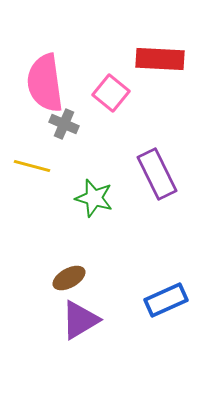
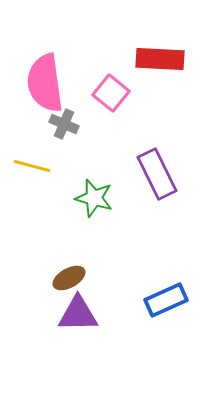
purple triangle: moved 2 px left, 6 px up; rotated 30 degrees clockwise
